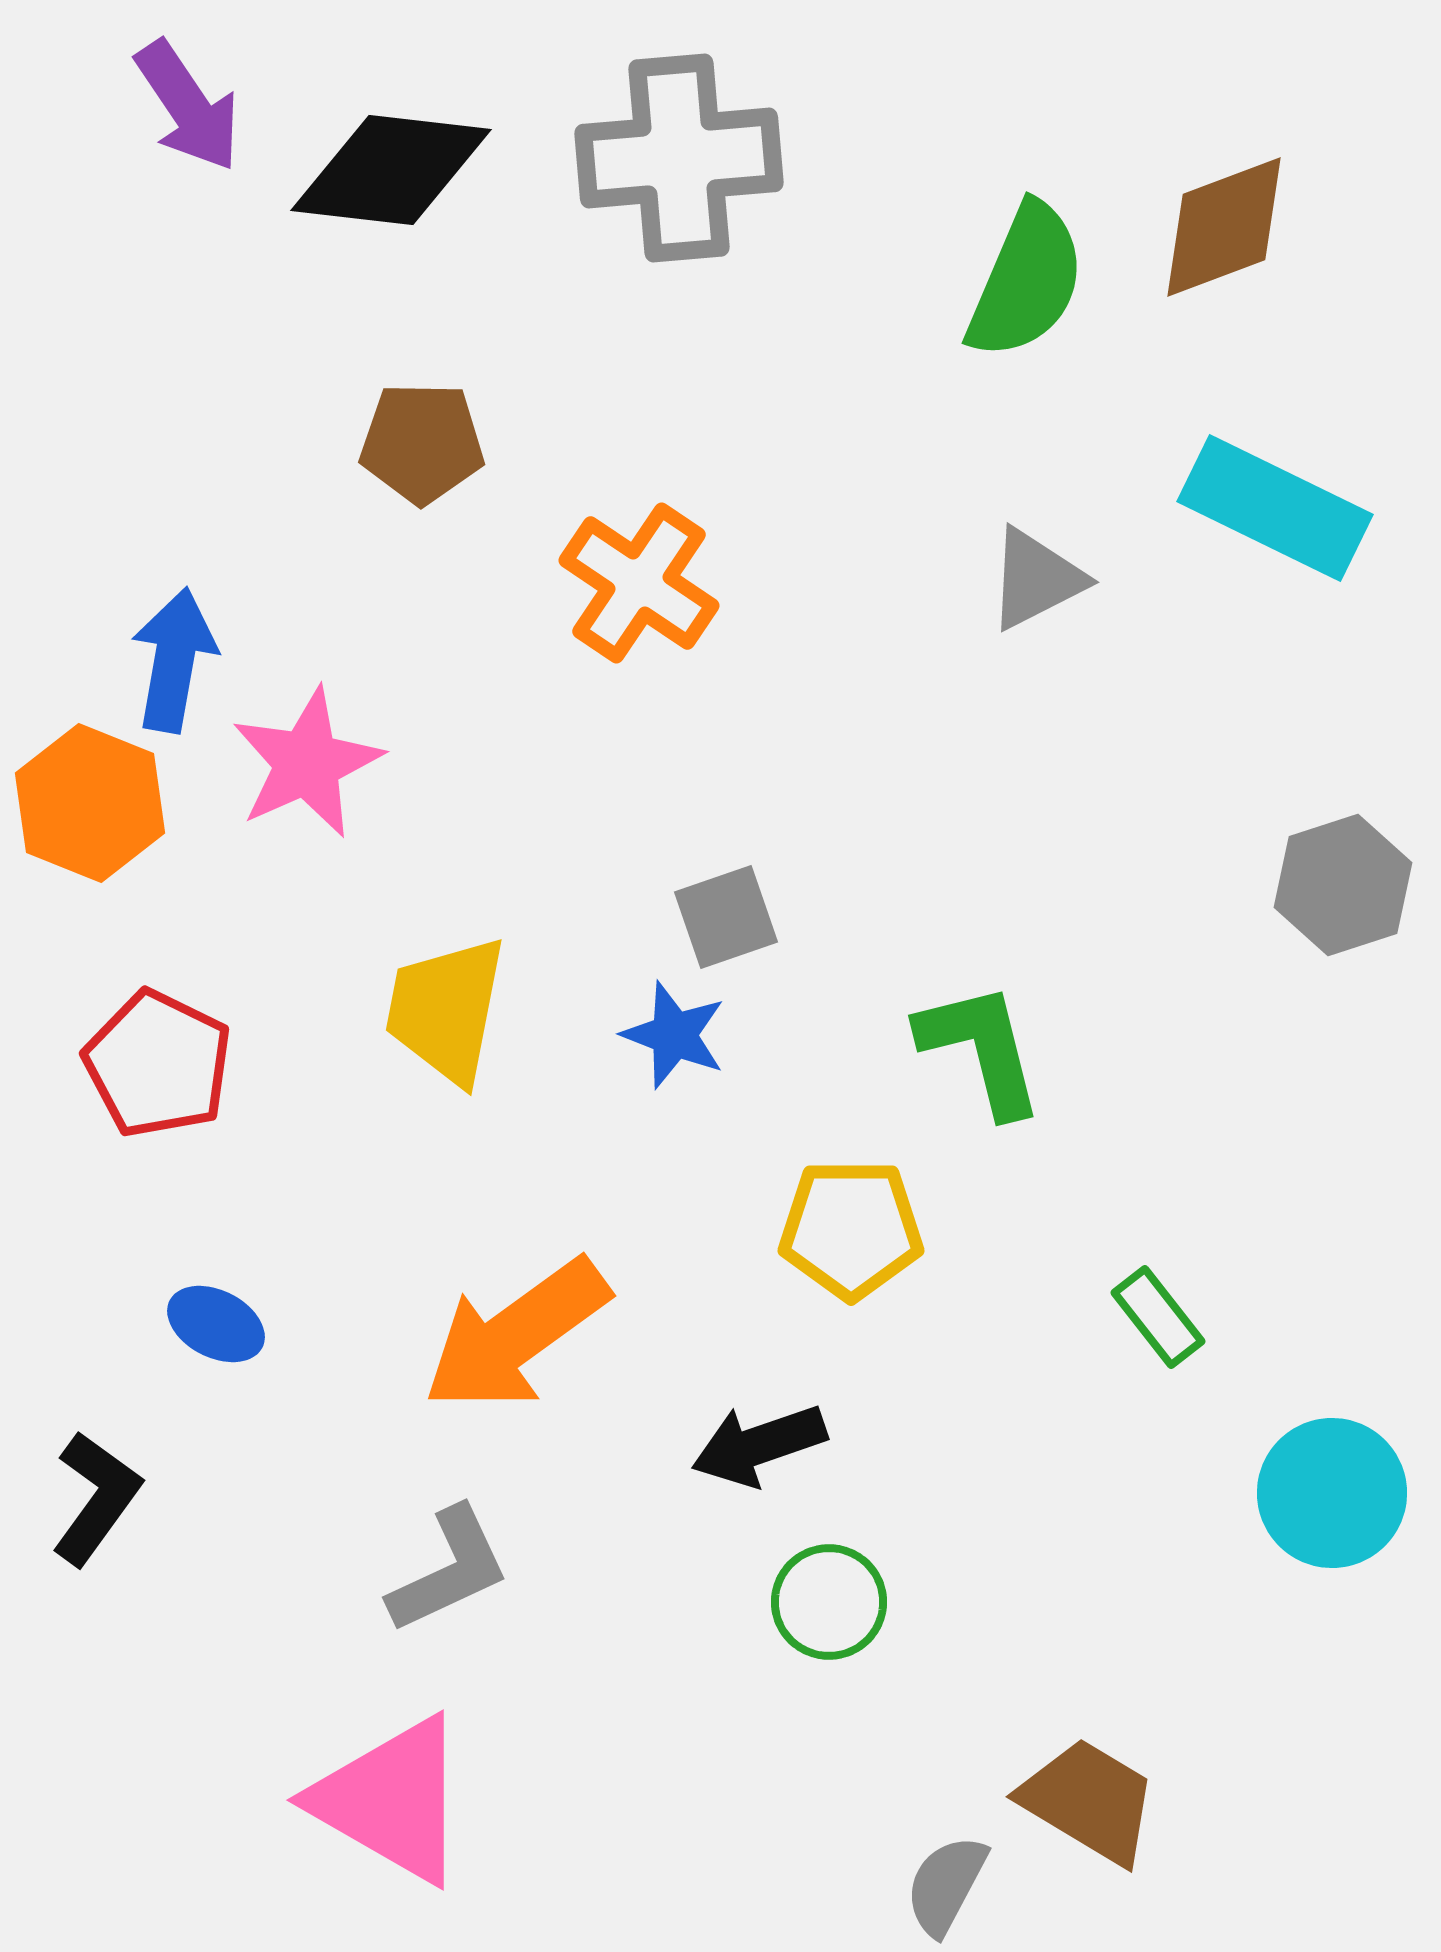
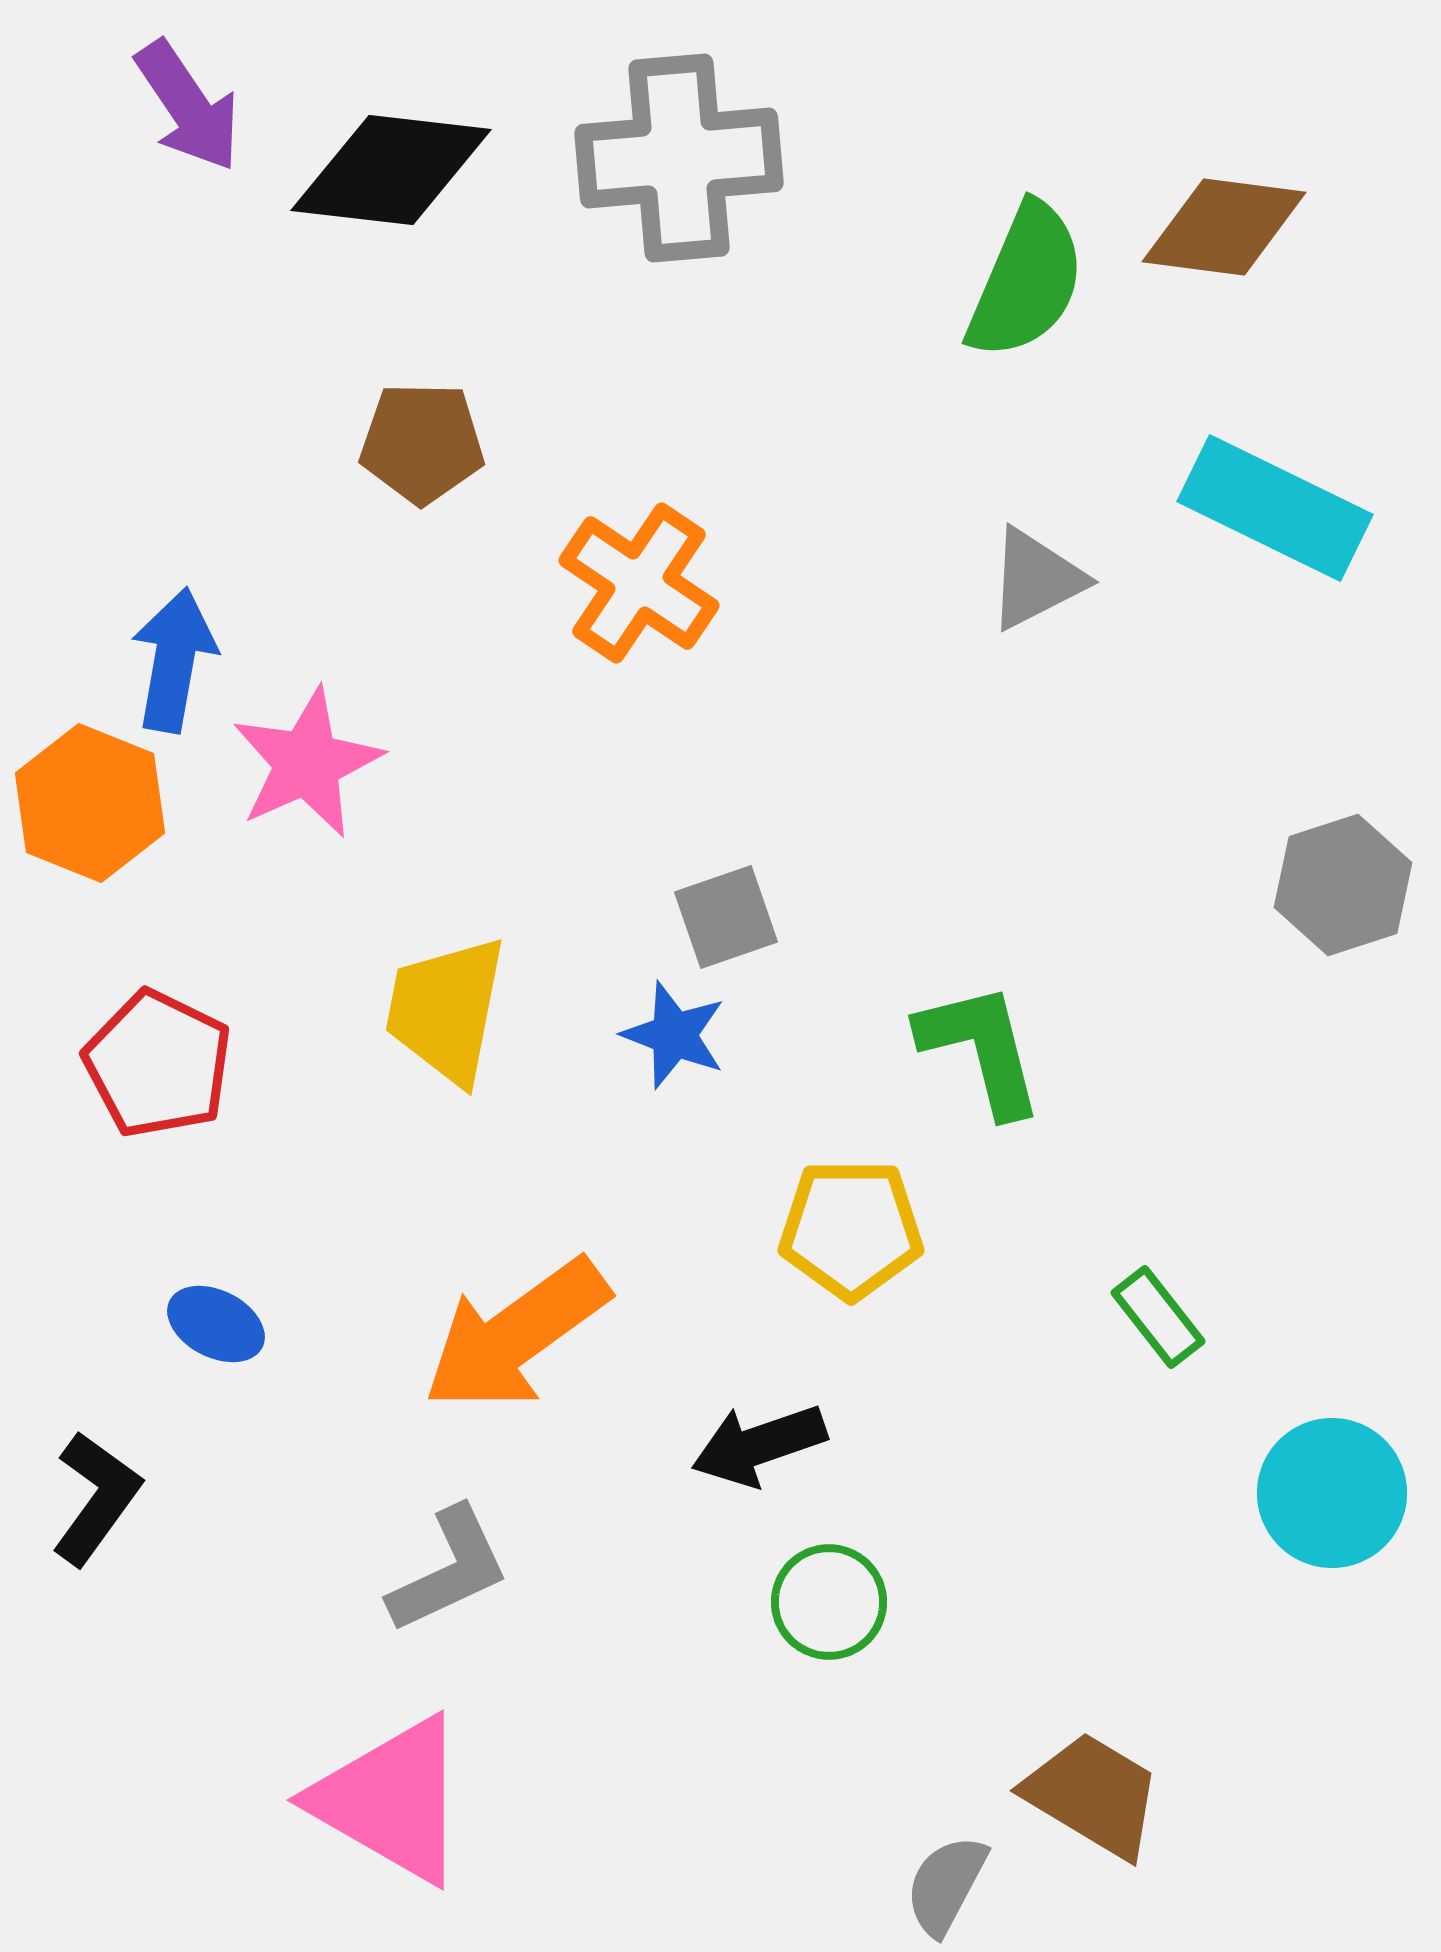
brown diamond: rotated 28 degrees clockwise
brown trapezoid: moved 4 px right, 6 px up
